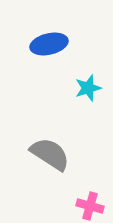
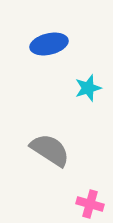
gray semicircle: moved 4 px up
pink cross: moved 2 px up
